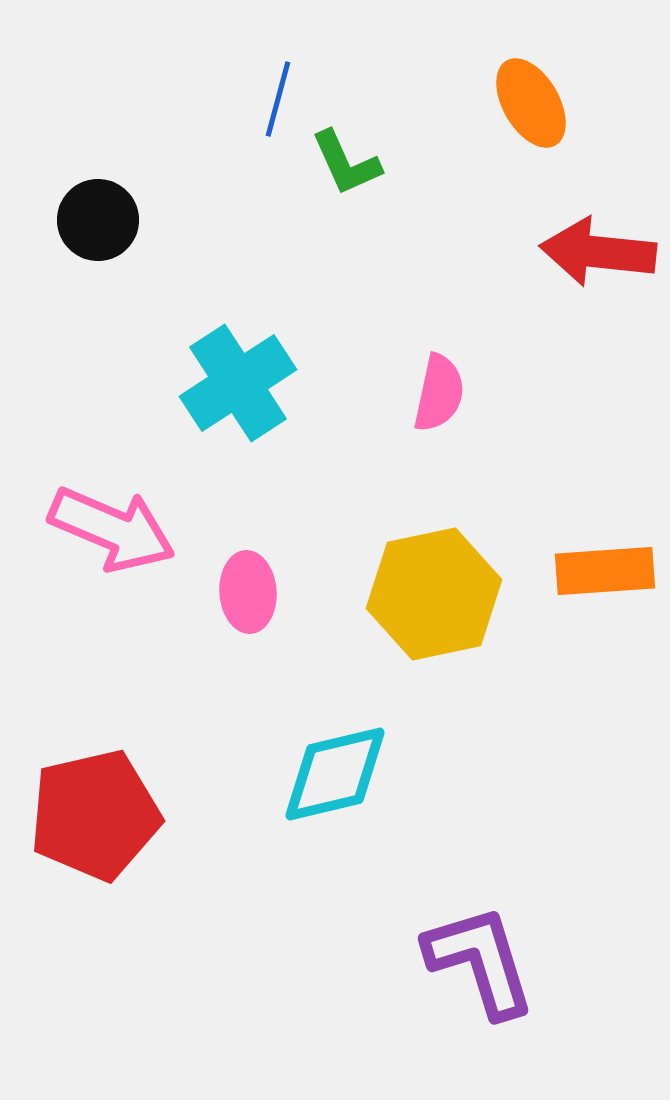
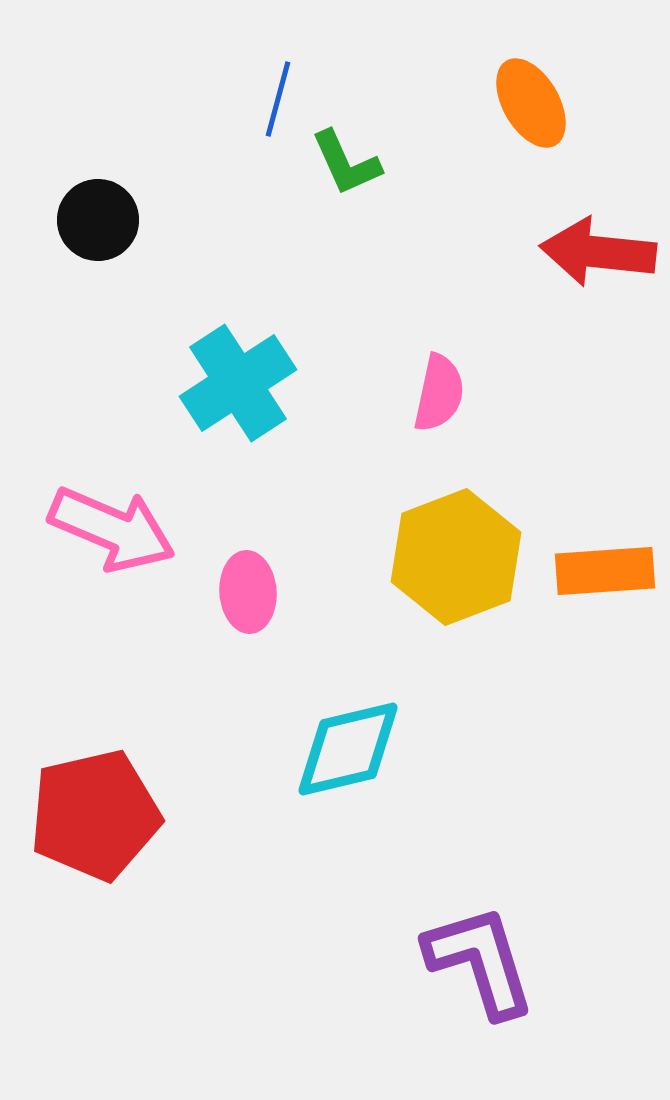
yellow hexagon: moved 22 px right, 37 px up; rotated 9 degrees counterclockwise
cyan diamond: moved 13 px right, 25 px up
